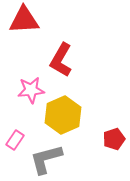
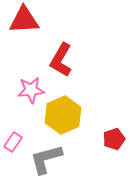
pink rectangle: moved 2 px left, 2 px down
